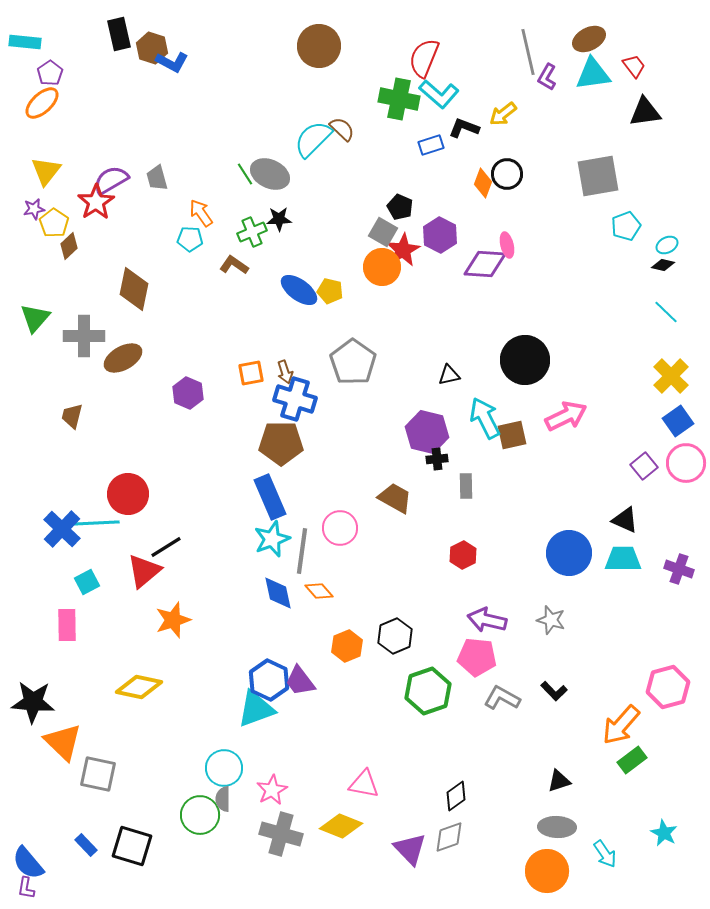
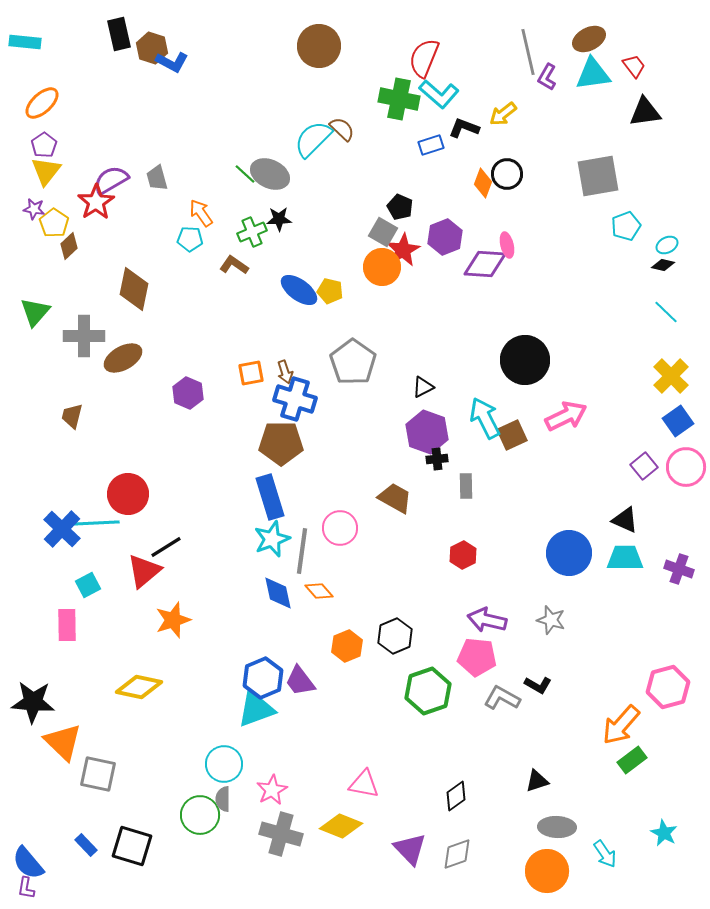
purple pentagon at (50, 73): moved 6 px left, 72 px down
green line at (245, 174): rotated 15 degrees counterclockwise
purple star at (34, 209): rotated 20 degrees clockwise
purple hexagon at (440, 235): moved 5 px right, 2 px down; rotated 12 degrees clockwise
green triangle at (35, 318): moved 6 px up
black triangle at (449, 375): moved 26 px left, 12 px down; rotated 15 degrees counterclockwise
purple hexagon at (427, 432): rotated 6 degrees clockwise
brown square at (512, 435): rotated 12 degrees counterclockwise
pink circle at (686, 463): moved 4 px down
blue rectangle at (270, 497): rotated 6 degrees clockwise
cyan trapezoid at (623, 559): moved 2 px right, 1 px up
cyan square at (87, 582): moved 1 px right, 3 px down
blue hexagon at (269, 680): moved 6 px left, 2 px up; rotated 12 degrees clockwise
black L-shape at (554, 691): moved 16 px left, 6 px up; rotated 16 degrees counterclockwise
cyan circle at (224, 768): moved 4 px up
black triangle at (559, 781): moved 22 px left
gray diamond at (449, 837): moved 8 px right, 17 px down
